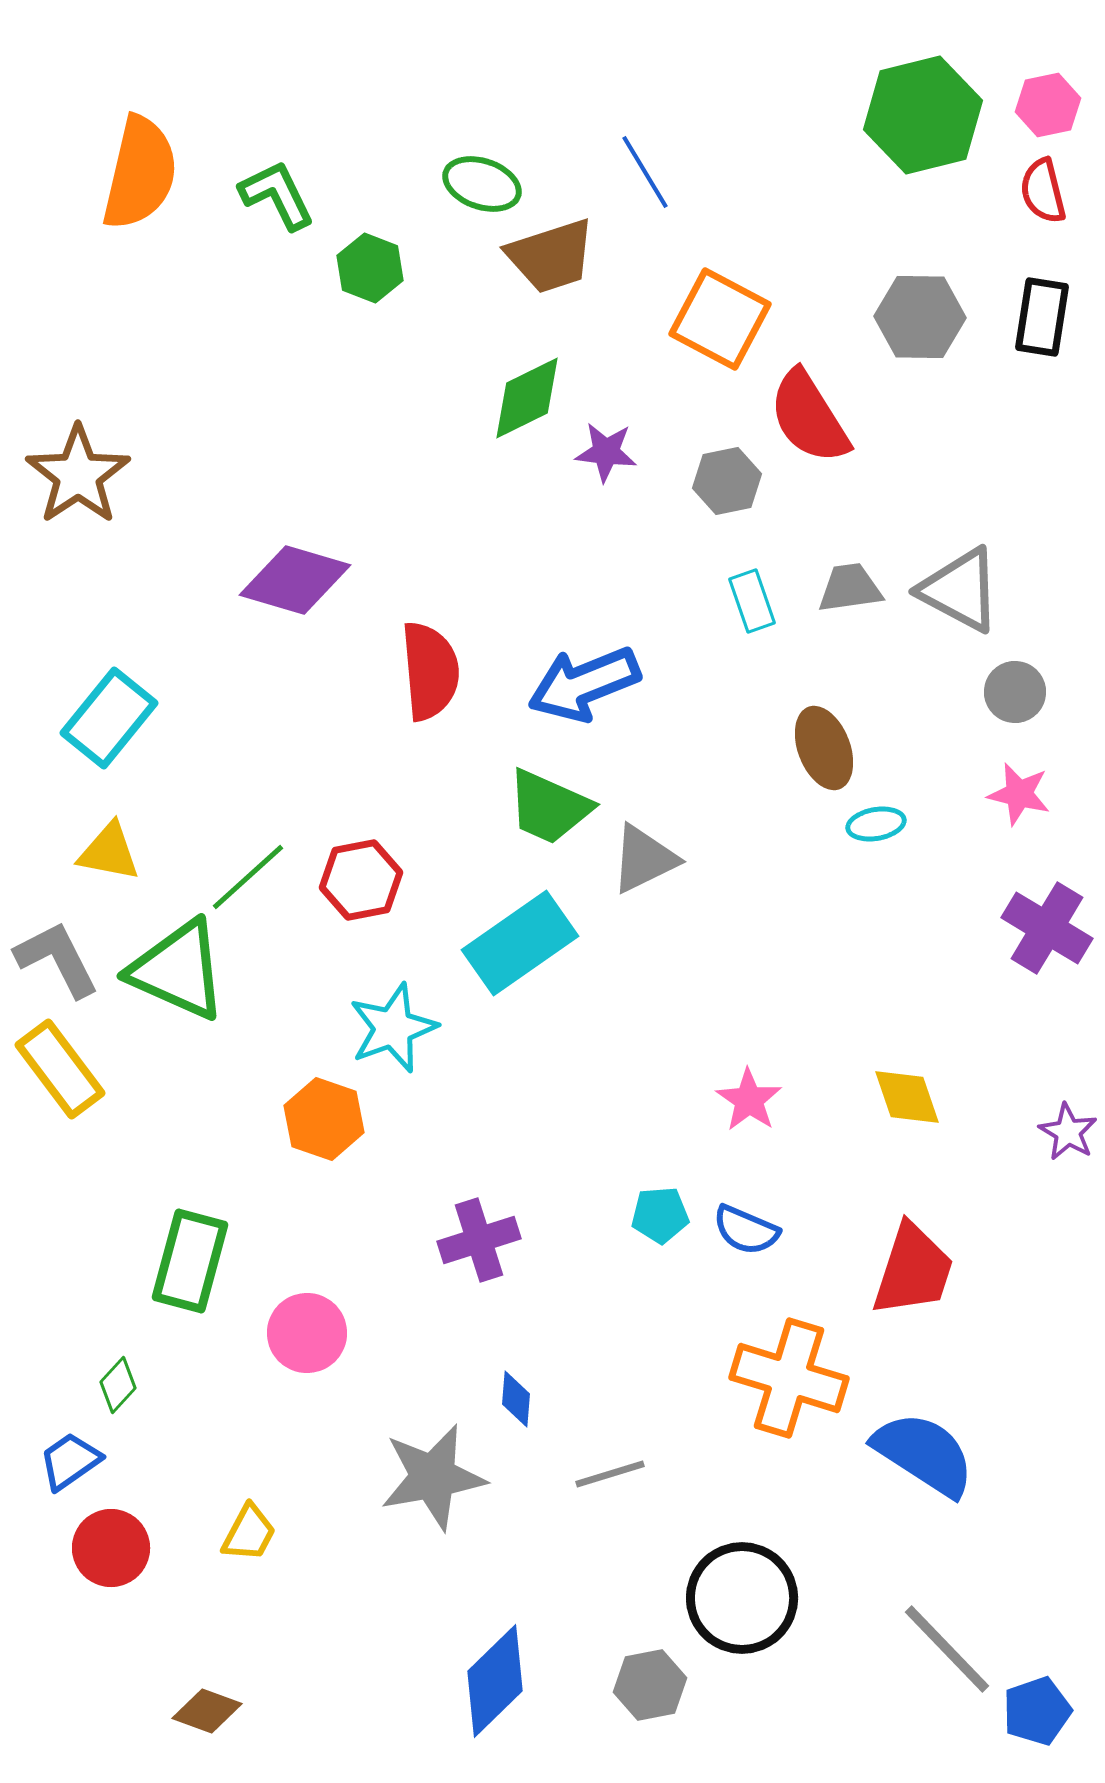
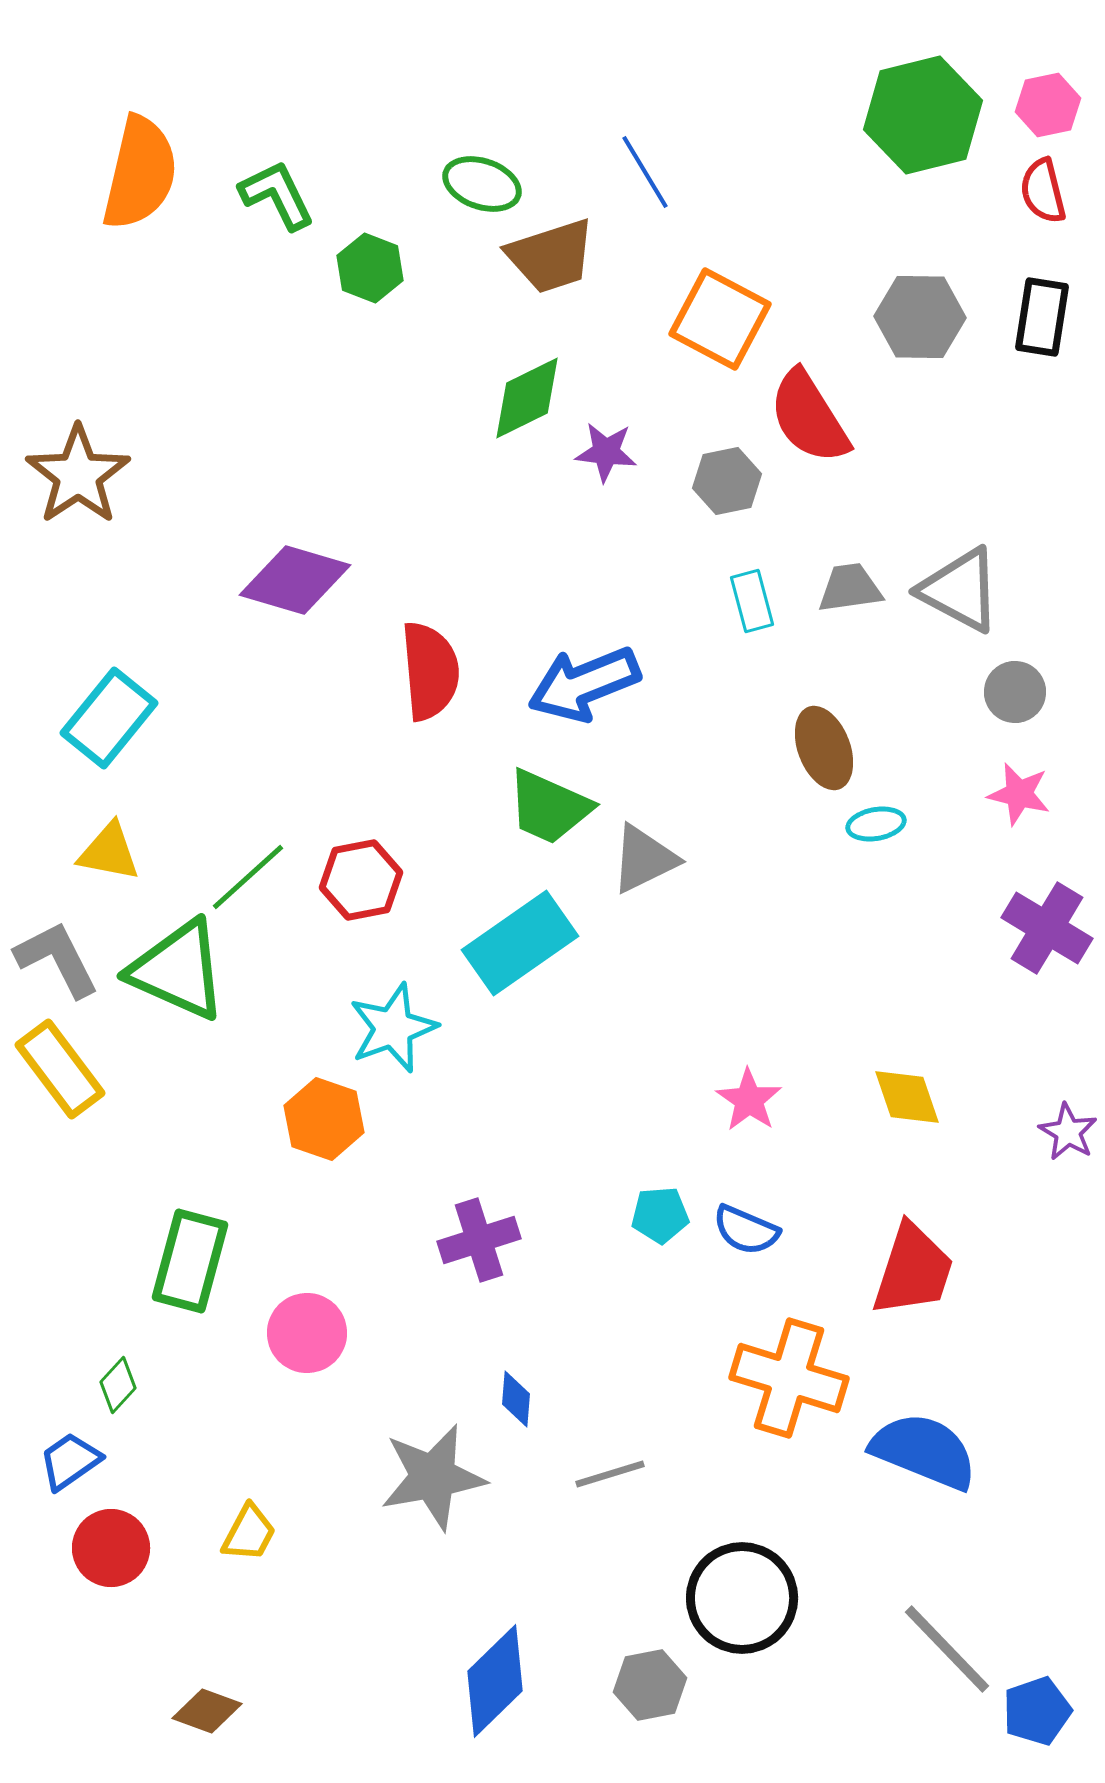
cyan rectangle at (752, 601): rotated 4 degrees clockwise
blue semicircle at (924, 1454): moved 3 px up; rotated 11 degrees counterclockwise
